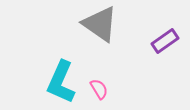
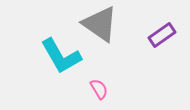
purple rectangle: moved 3 px left, 6 px up
cyan L-shape: moved 26 px up; rotated 54 degrees counterclockwise
